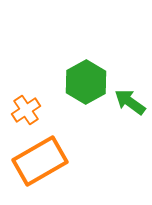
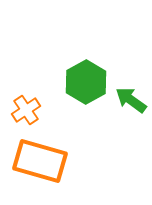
green arrow: moved 1 px right, 2 px up
orange rectangle: rotated 46 degrees clockwise
